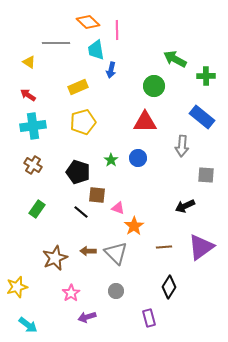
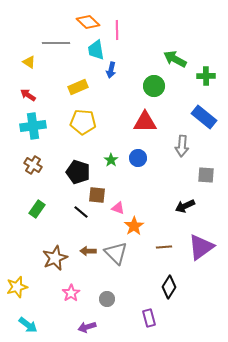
blue rectangle: moved 2 px right
yellow pentagon: rotated 20 degrees clockwise
gray circle: moved 9 px left, 8 px down
purple arrow: moved 10 px down
